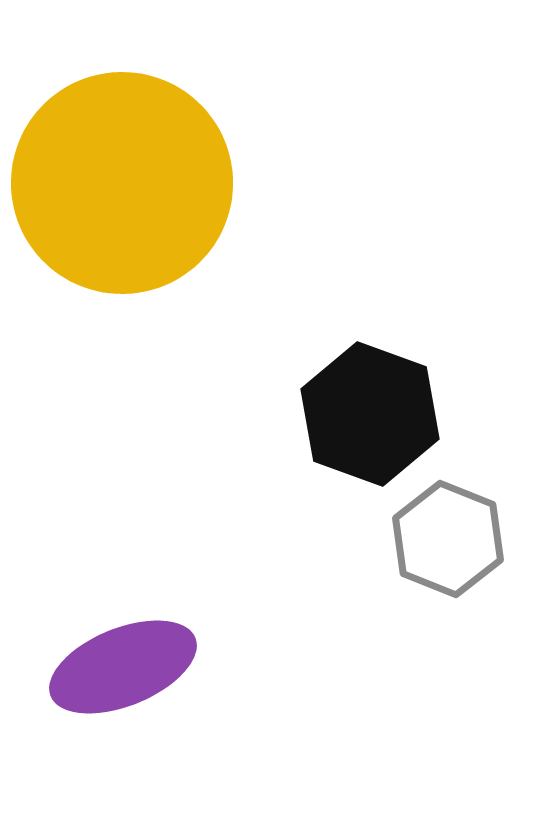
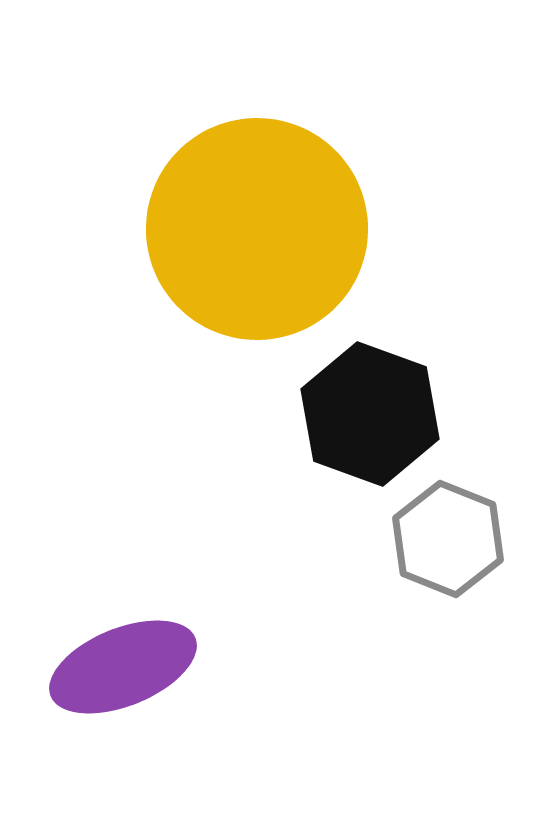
yellow circle: moved 135 px right, 46 px down
